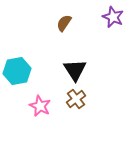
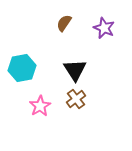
purple star: moved 9 px left, 11 px down
cyan hexagon: moved 5 px right, 3 px up
pink star: rotated 15 degrees clockwise
